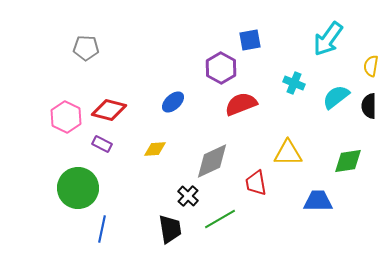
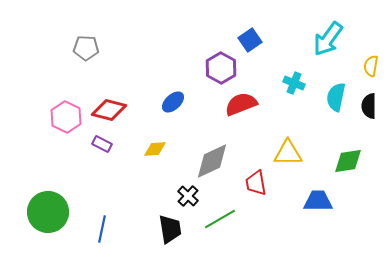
blue square: rotated 25 degrees counterclockwise
cyan semicircle: rotated 40 degrees counterclockwise
green circle: moved 30 px left, 24 px down
